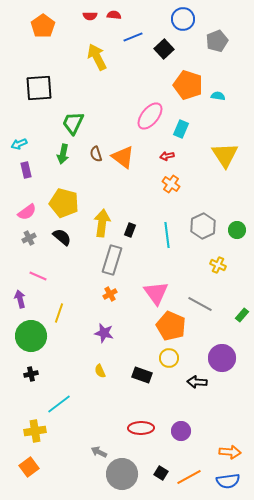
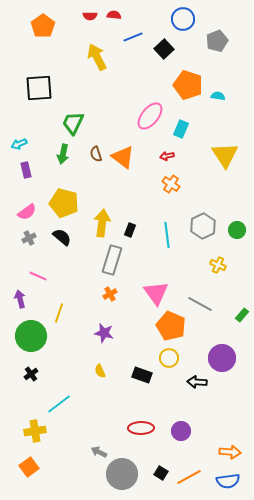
black cross at (31, 374): rotated 24 degrees counterclockwise
